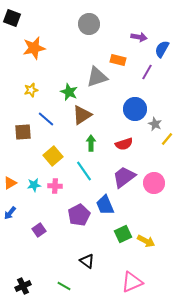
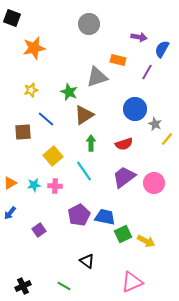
brown triangle: moved 2 px right
blue trapezoid: moved 12 px down; rotated 125 degrees clockwise
